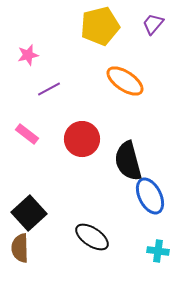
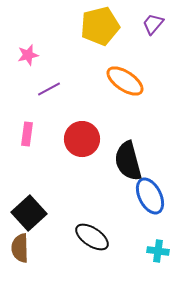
pink rectangle: rotated 60 degrees clockwise
